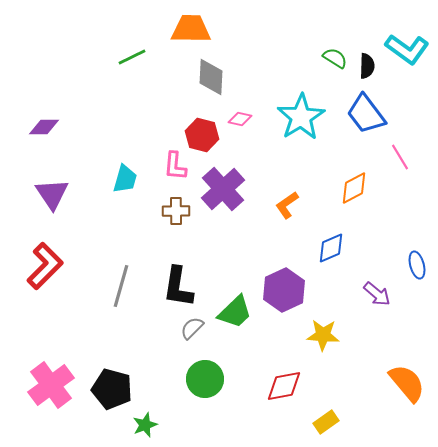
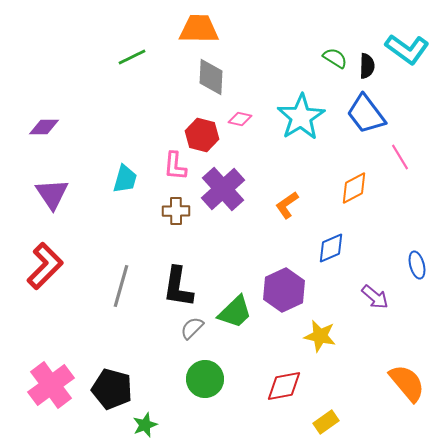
orange trapezoid: moved 8 px right
purple arrow: moved 2 px left, 3 px down
yellow star: moved 3 px left, 1 px down; rotated 8 degrees clockwise
